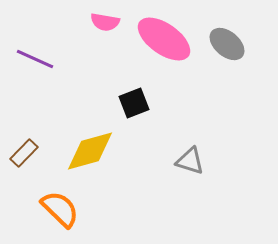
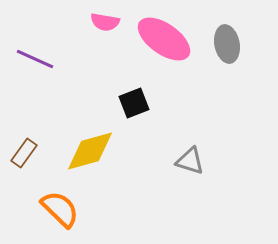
gray ellipse: rotated 39 degrees clockwise
brown rectangle: rotated 8 degrees counterclockwise
